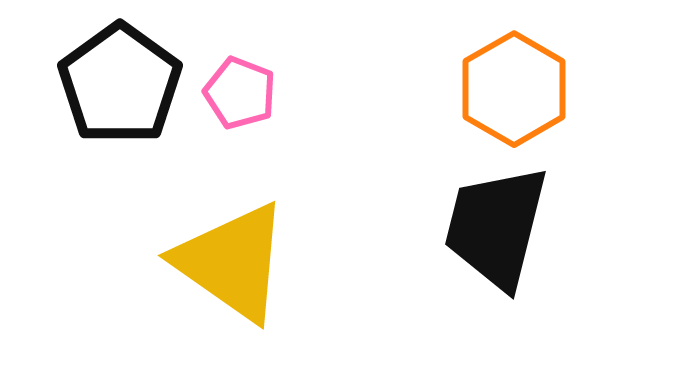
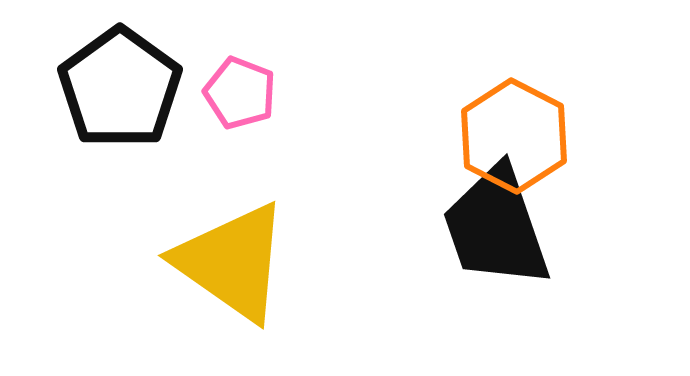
black pentagon: moved 4 px down
orange hexagon: moved 47 px down; rotated 3 degrees counterclockwise
black trapezoid: rotated 33 degrees counterclockwise
